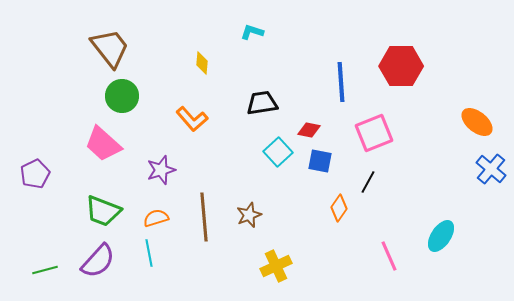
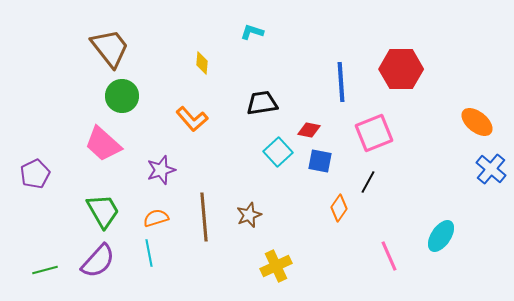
red hexagon: moved 3 px down
green trapezoid: rotated 141 degrees counterclockwise
